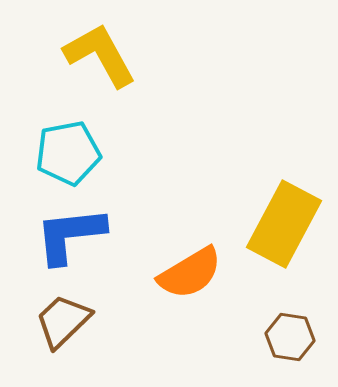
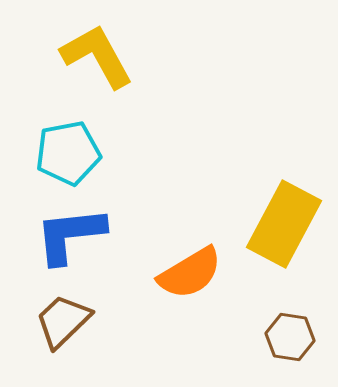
yellow L-shape: moved 3 px left, 1 px down
